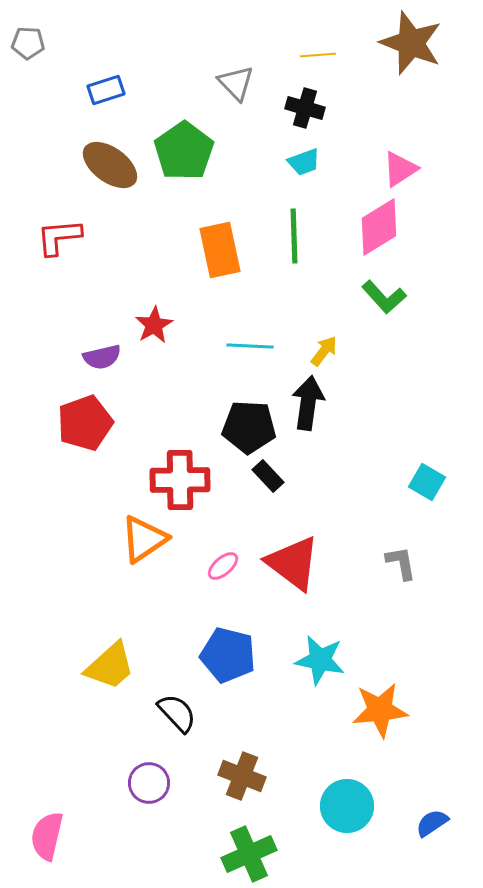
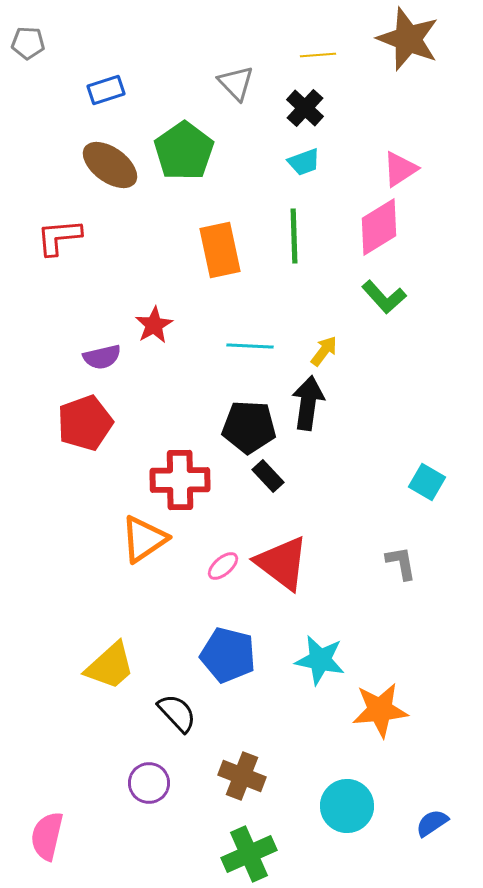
brown star: moved 3 px left, 4 px up
black cross: rotated 27 degrees clockwise
red triangle: moved 11 px left
